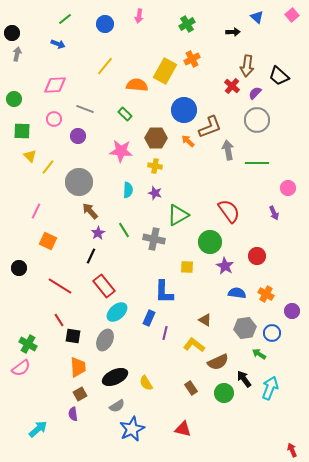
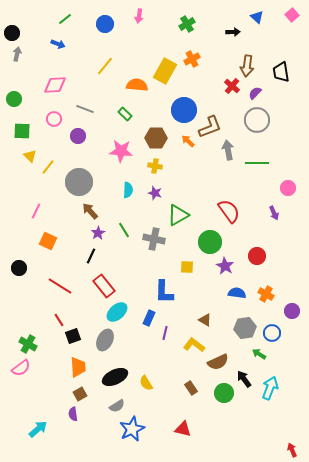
black trapezoid at (279, 76): moved 2 px right, 4 px up; rotated 40 degrees clockwise
black square at (73, 336): rotated 28 degrees counterclockwise
